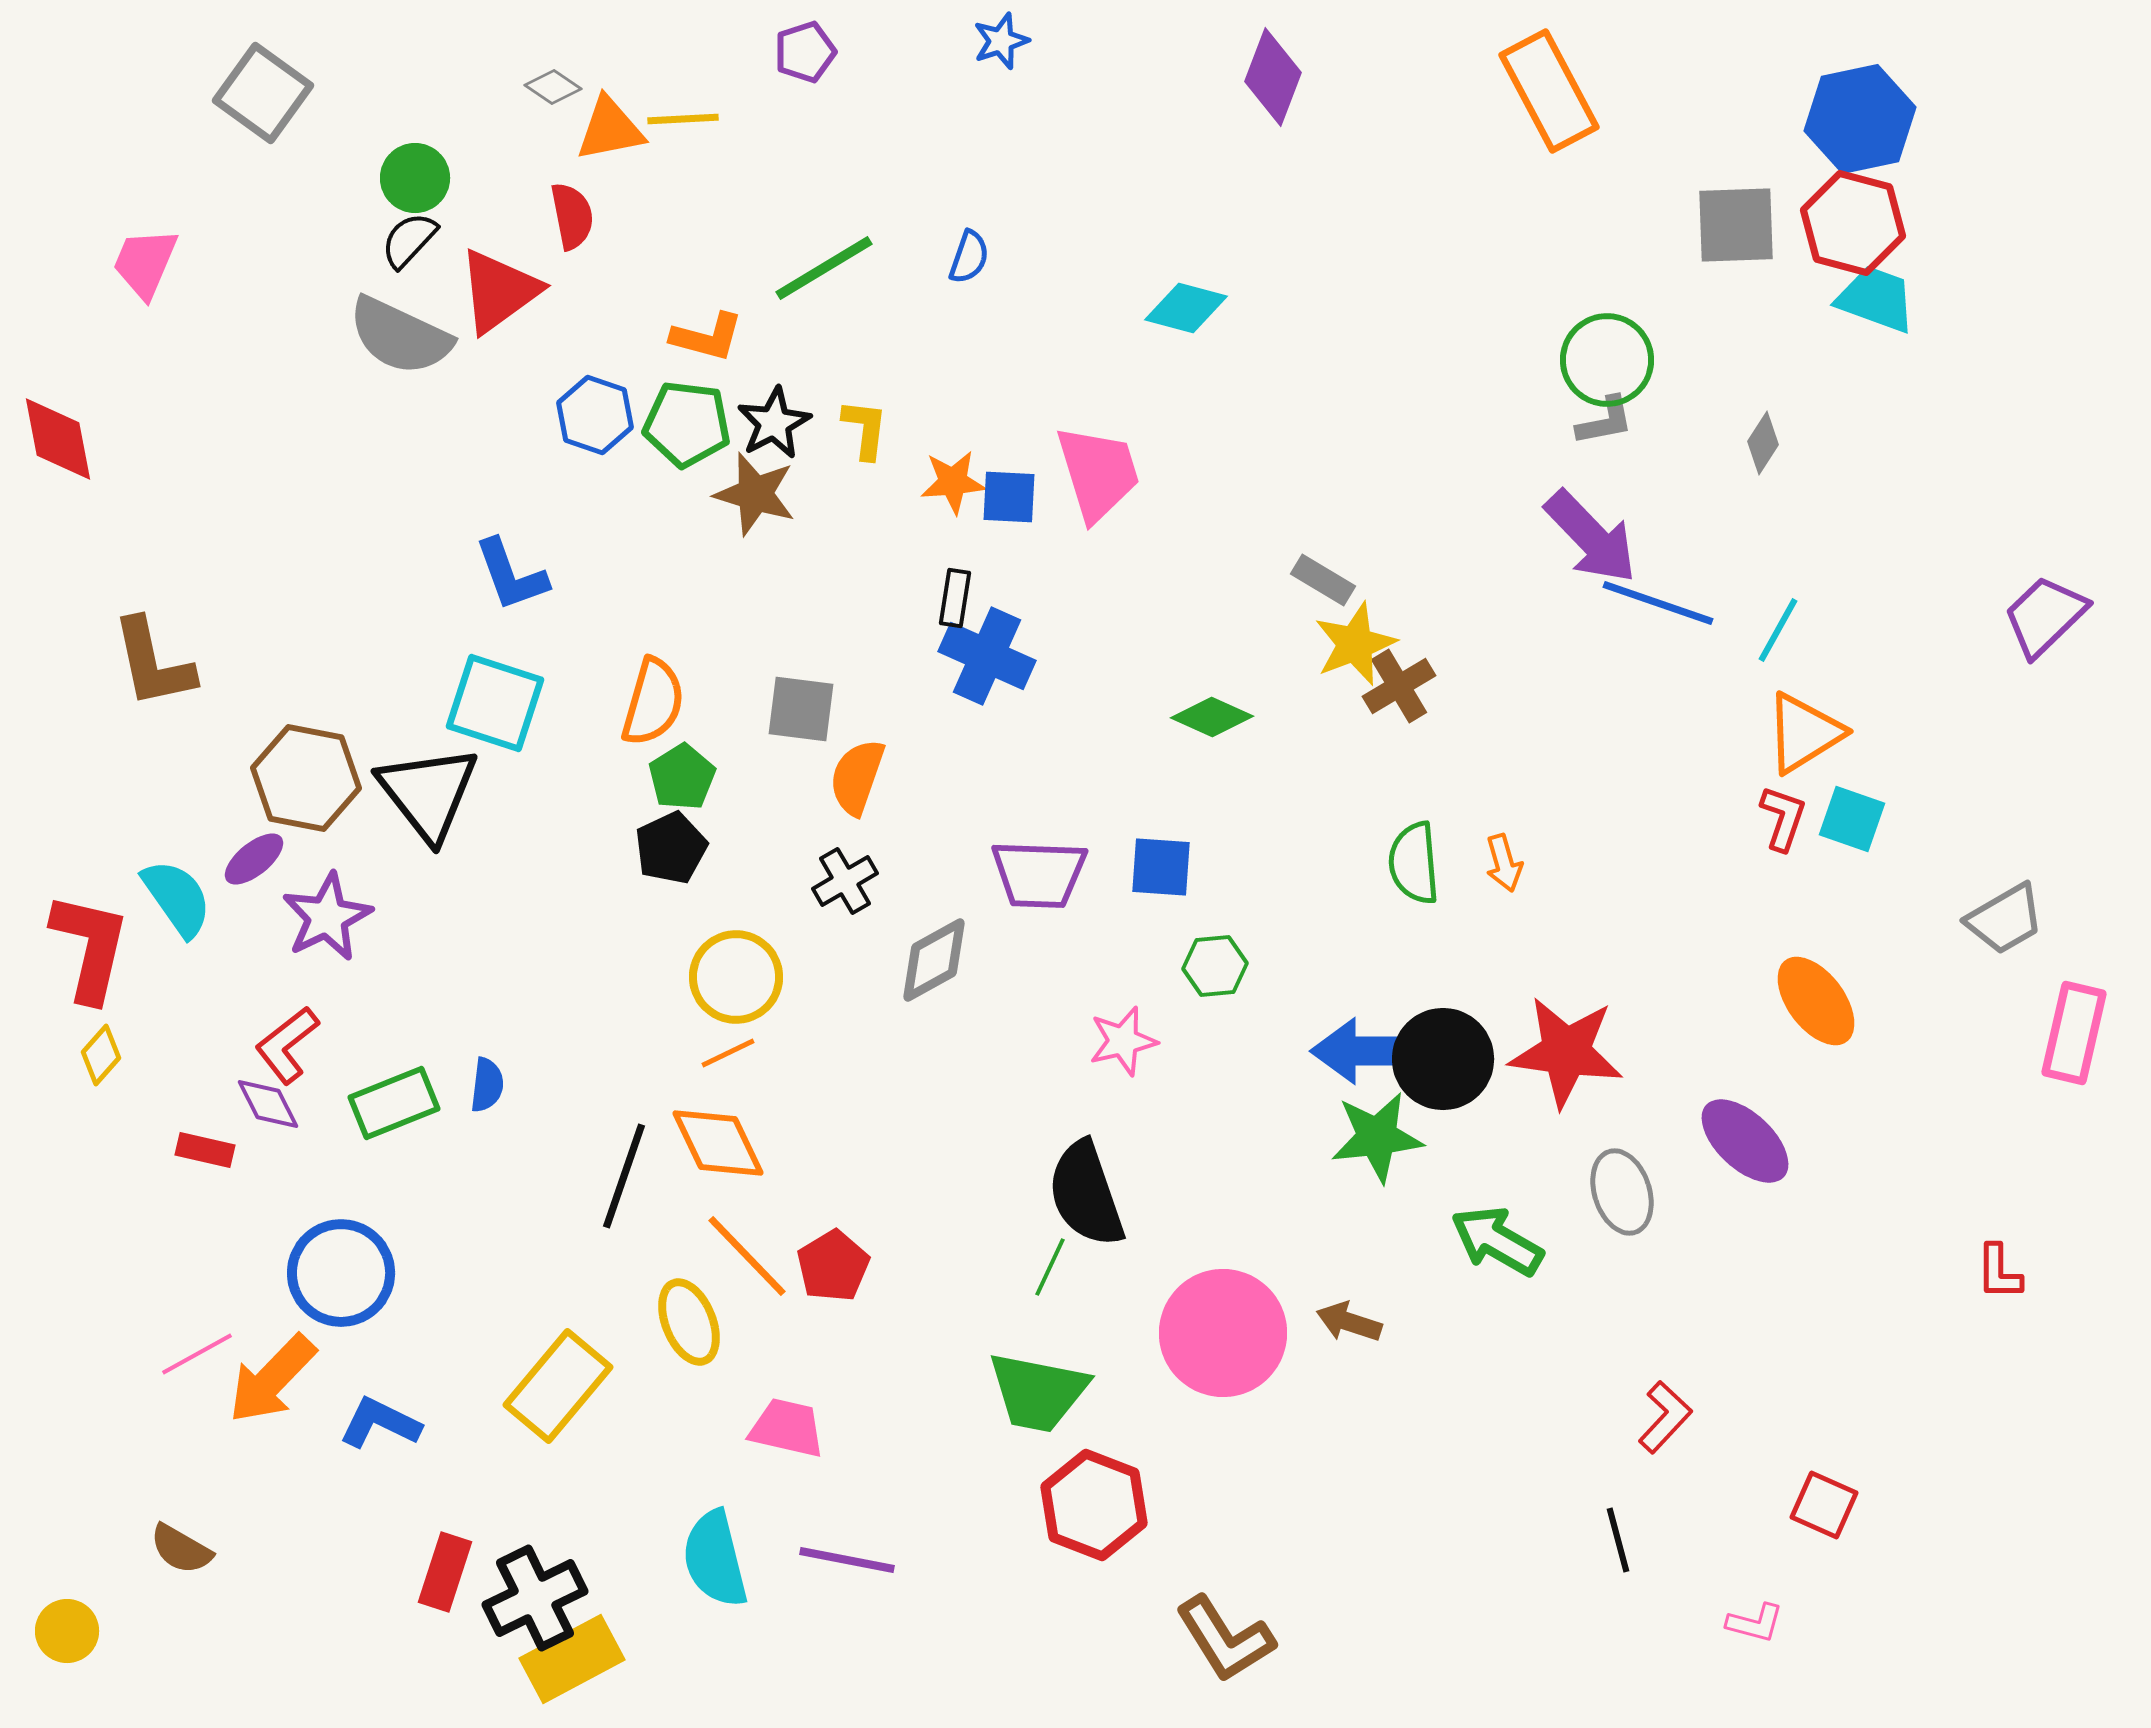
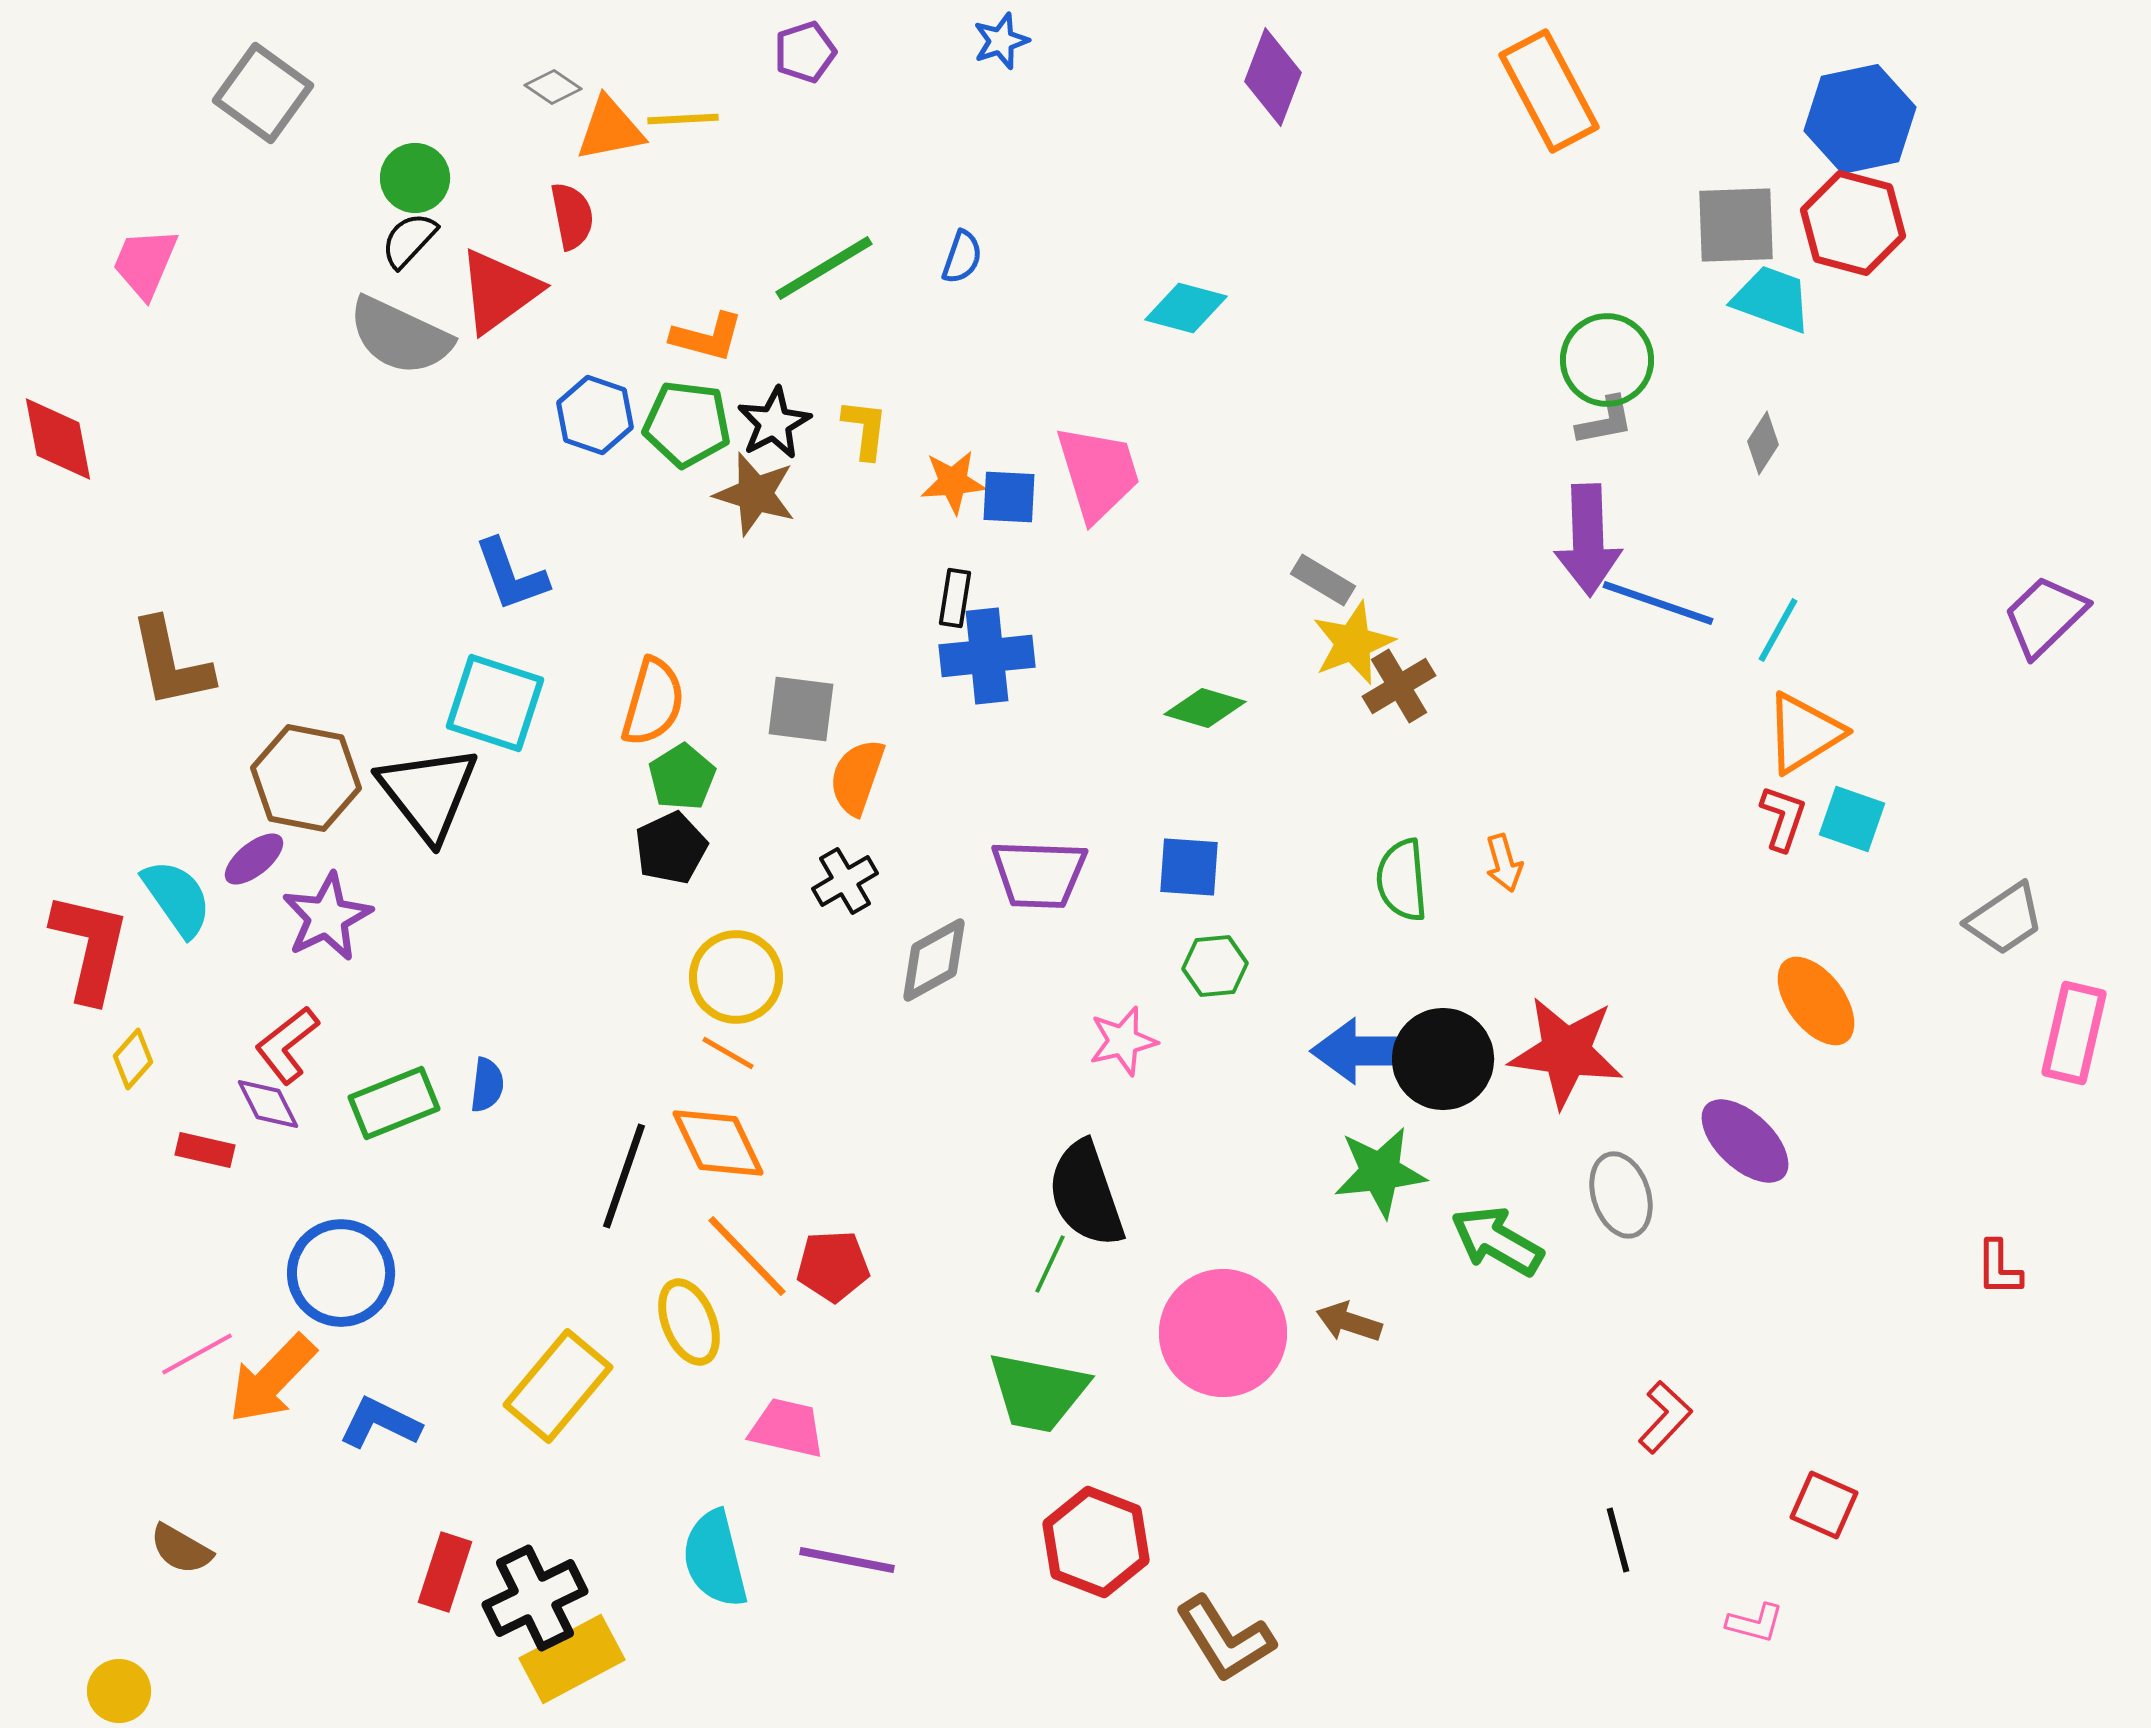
blue semicircle at (969, 257): moved 7 px left
cyan trapezoid at (1876, 299): moved 104 px left
purple arrow at (1591, 537): moved 3 px left, 3 px down; rotated 42 degrees clockwise
yellow star at (1355, 644): moved 2 px left, 1 px up
blue cross at (987, 656): rotated 30 degrees counterclockwise
brown L-shape at (153, 663): moved 18 px right
green diamond at (1212, 717): moved 7 px left, 9 px up; rotated 8 degrees counterclockwise
green semicircle at (1414, 863): moved 12 px left, 17 px down
blue square at (1161, 867): moved 28 px right
gray trapezoid at (2005, 919): rotated 4 degrees counterclockwise
orange line at (728, 1053): rotated 56 degrees clockwise
yellow diamond at (101, 1055): moved 32 px right, 4 px down
green star at (1377, 1137): moved 3 px right, 35 px down
gray ellipse at (1622, 1192): moved 1 px left, 3 px down
red pentagon at (833, 1266): rotated 28 degrees clockwise
green line at (1050, 1267): moved 3 px up
red L-shape at (1999, 1272): moved 4 px up
red hexagon at (1094, 1505): moved 2 px right, 37 px down
yellow circle at (67, 1631): moved 52 px right, 60 px down
